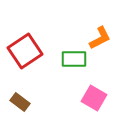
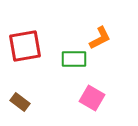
red square: moved 5 px up; rotated 24 degrees clockwise
pink square: moved 2 px left
